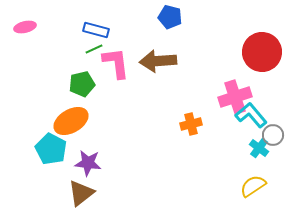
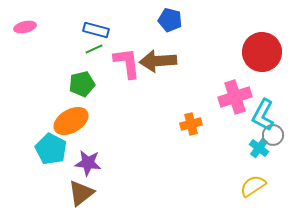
blue pentagon: moved 3 px down
pink L-shape: moved 11 px right
cyan L-shape: moved 12 px right; rotated 112 degrees counterclockwise
